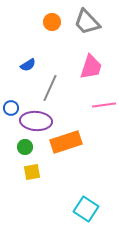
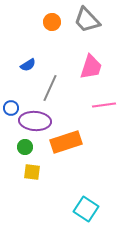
gray trapezoid: moved 2 px up
purple ellipse: moved 1 px left
yellow square: rotated 18 degrees clockwise
